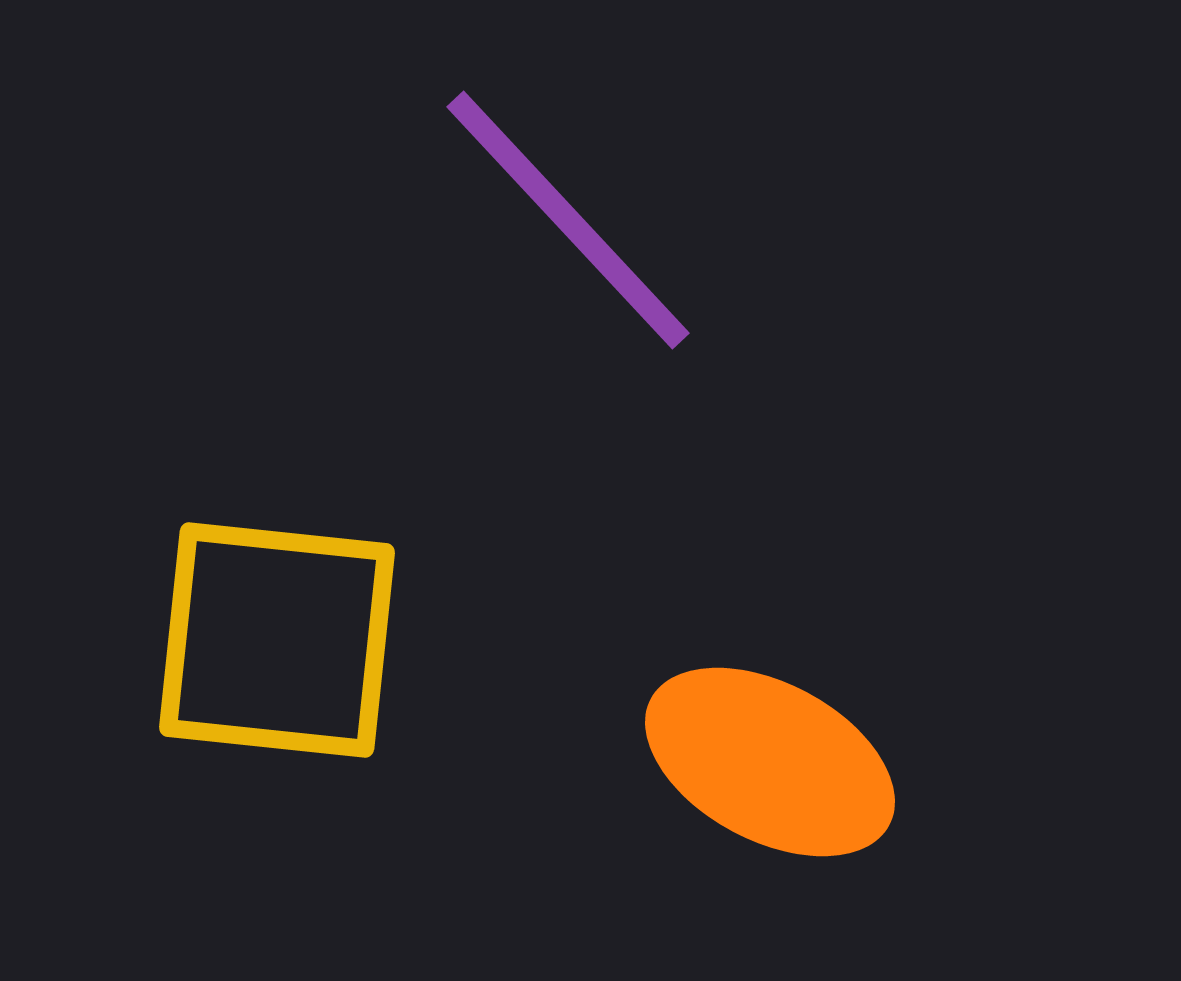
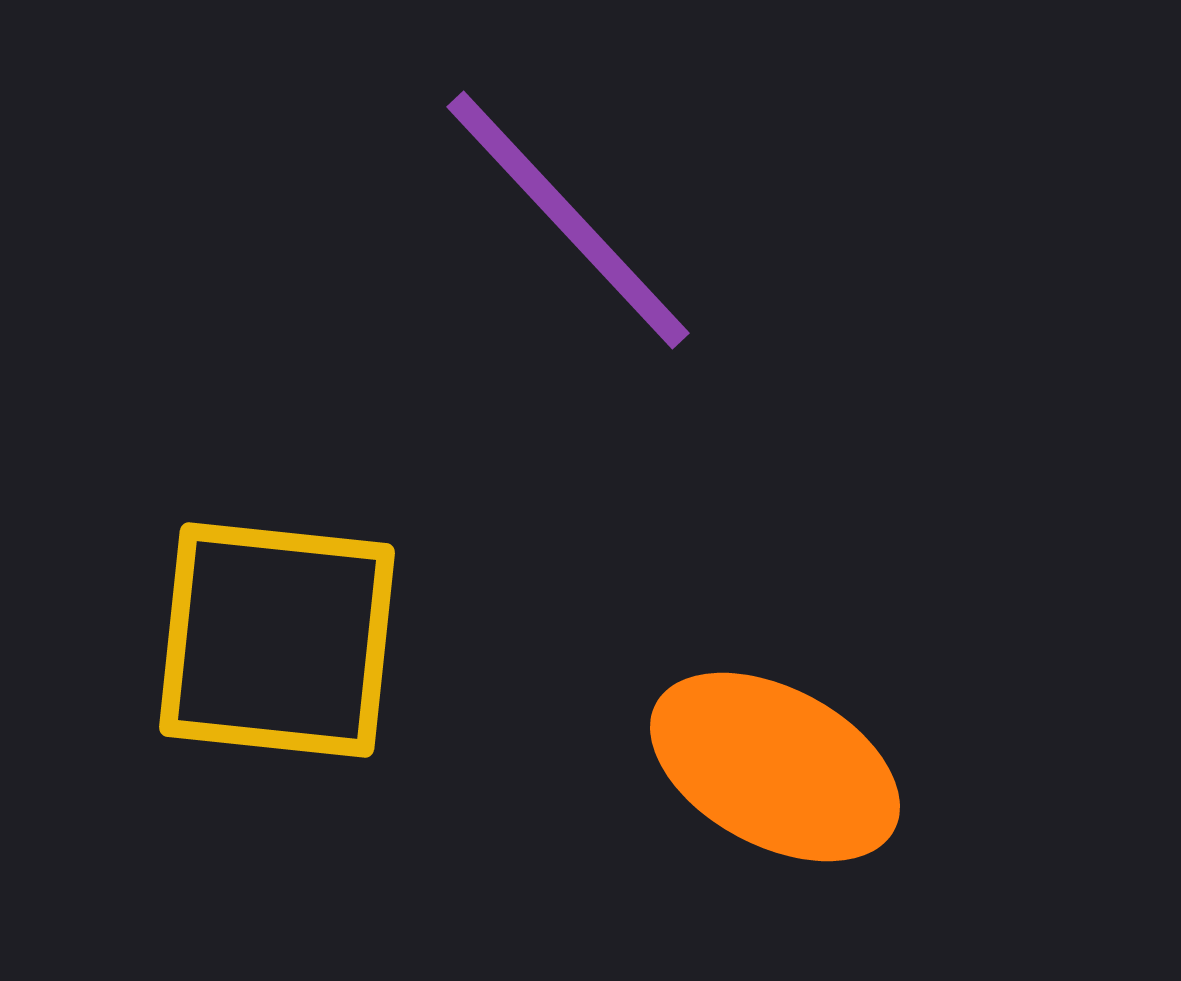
orange ellipse: moved 5 px right, 5 px down
